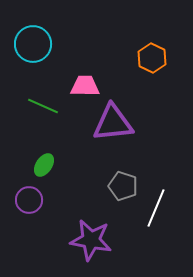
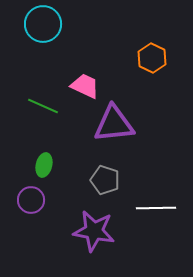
cyan circle: moved 10 px right, 20 px up
pink trapezoid: rotated 24 degrees clockwise
purple triangle: moved 1 px right, 1 px down
green ellipse: rotated 20 degrees counterclockwise
gray pentagon: moved 18 px left, 6 px up
purple circle: moved 2 px right
white line: rotated 66 degrees clockwise
purple star: moved 3 px right, 9 px up
